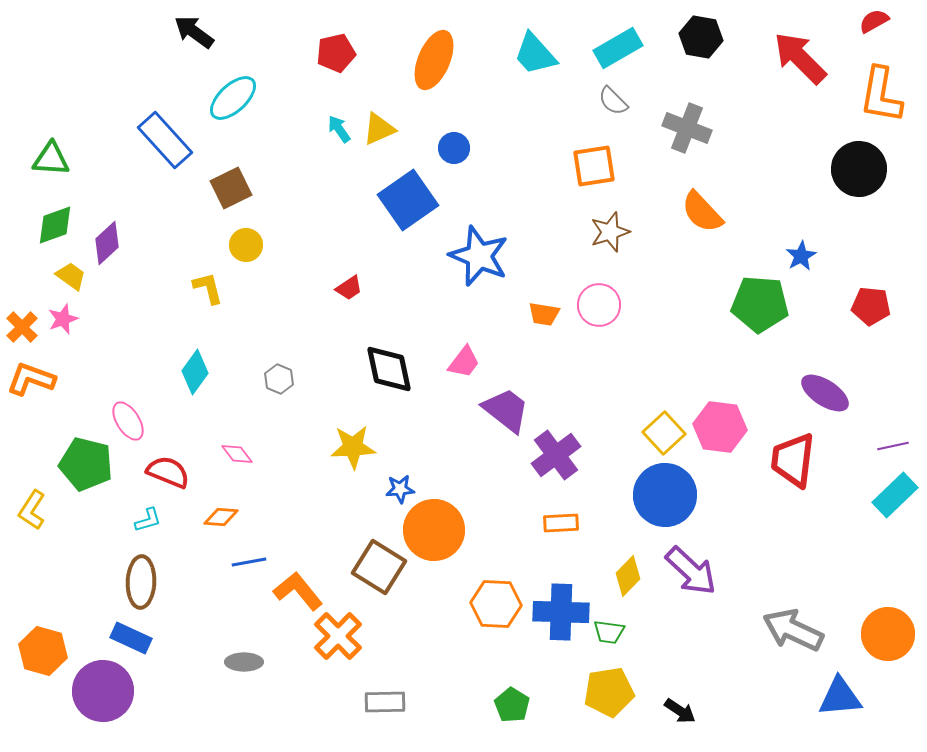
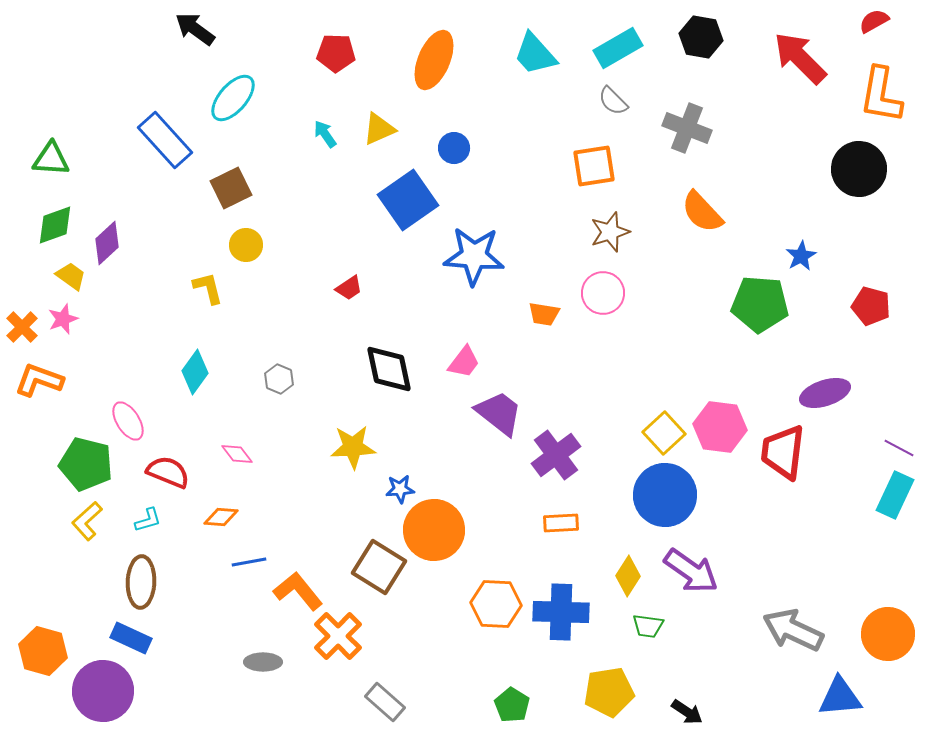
black arrow at (194, 32): moved 1 px right, 3 px up
red pentagon at (336, 53): rotated 15 degrees clockwise
cyan ellipse at (233, 98): rotated 6 degrees counterclockwise
cyan arrow at (339, 129): moved 14 px left, 5 px down
blue star at (479, 256): moved 5 px left; rotated 18 degrees counterclockwise
pink circle at (599, 305): moved 4 px right, 12 px up
red pentagon at (871, 306): rotated 9 degrees clockwise
orange L-shape at (31, 379): moved 8 px right, 1 px down
purple ellipse at (825, 393): rotated 51 degrees counterclockwise
purple trapezoid at (506, 410): moved 7 px left, 3 px down
purple line at (893, 446): moved 6 px right, 2 px down; rotated 40 degrees clockwise
red trapezoid at (793, 460): moved 10 px left, 8 px up
cyan rectangle at (895, 495): rotated 21 degrees counterclockwise
yellow L-shape at (32, 510): moved 55 px right, 11 px down; rotated 15 degrees clockwise
purple arrow at (691, 571): rotated 8 degrees counterclockwise
yellow diamond at (628, 576): rotated 12 degrees counterclockwise
green trapezoid at (609, 632): moved 39 px right, 6 px up
gray ellipse at (244, 662): moved 19 px right
gray rectangle at (385, 702): rotated 42 degrees clockwise
black arrow at (680, 711): moved 7 px right, 1 px down
